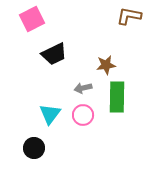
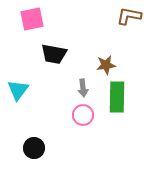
pink square: rotated 15 degrees clockwise
black trapezoid: rotated 36 degrees clockwise
gray arrow: rotated 84 degrees counterclockwise
cyan triangle: moved 32 px left, 24 px up
